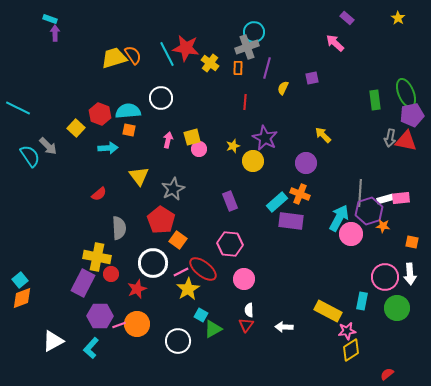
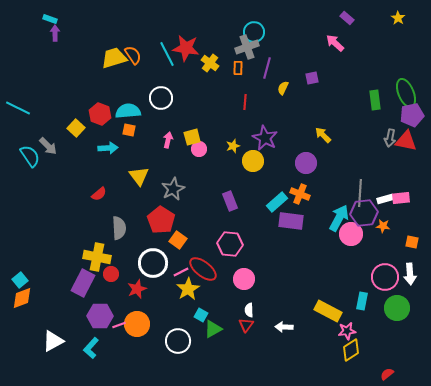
purple hexagon at (369, 211): moved 5 px left, 2 px down; rotated 12 degrees clockwise
